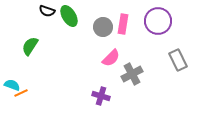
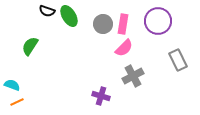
gray circle: moved 3 px up
pink semicircle: moved 13 px right, 10 px up
gray cross: moved 1 px right, 2 px down
orange line: moved 4 px left, 9 px down
